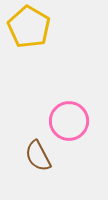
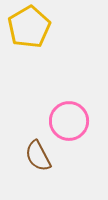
yellow pentagon: rotated 12 degrees clockwise
